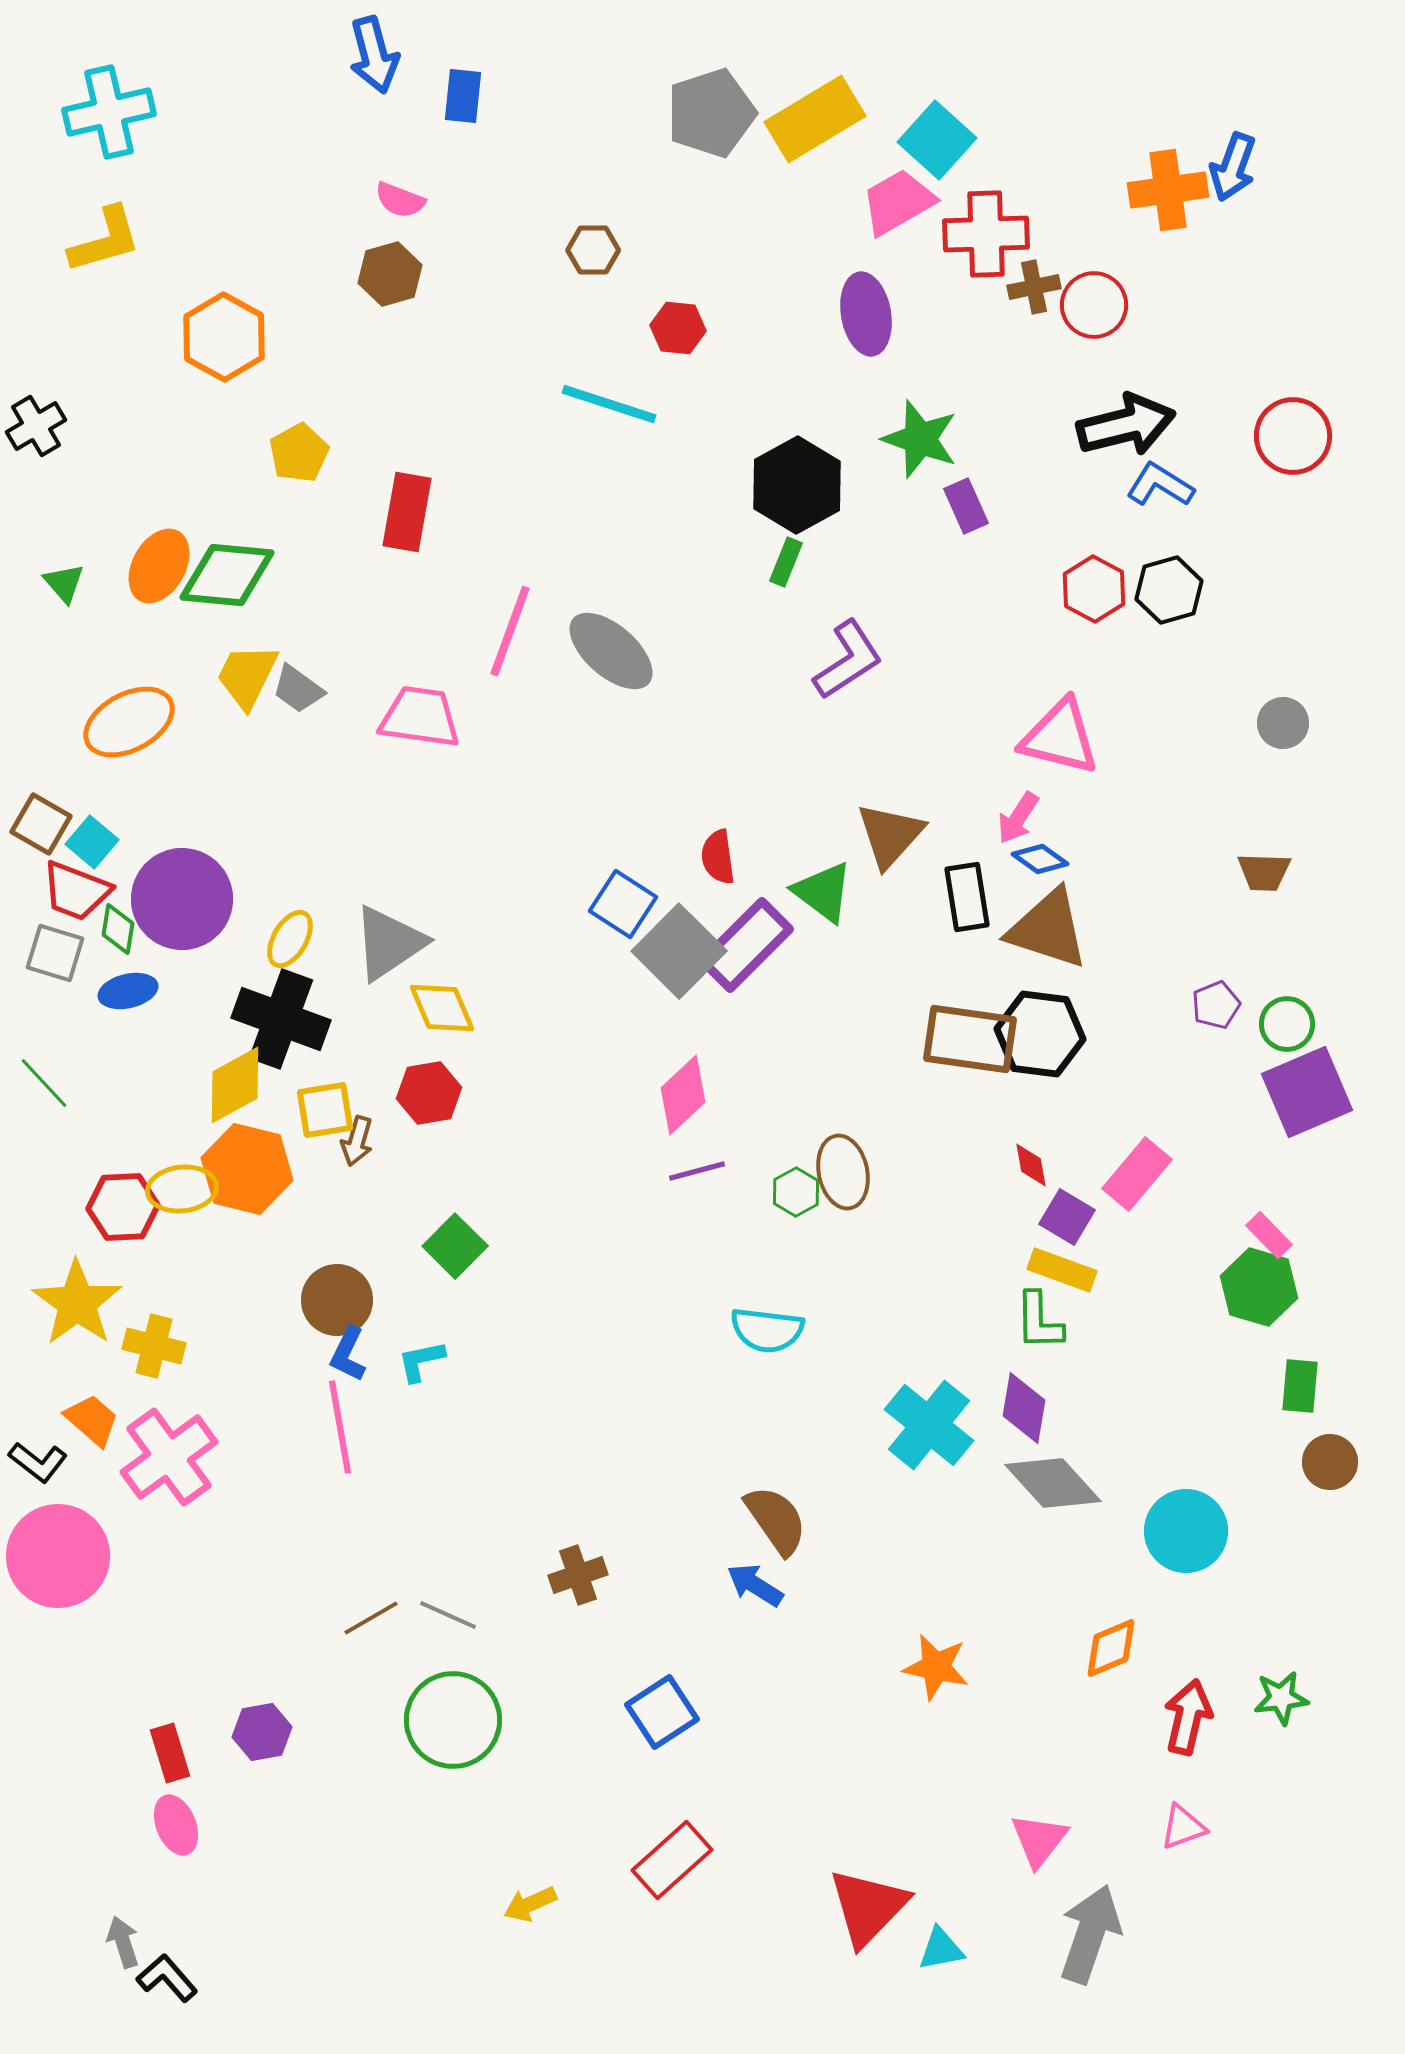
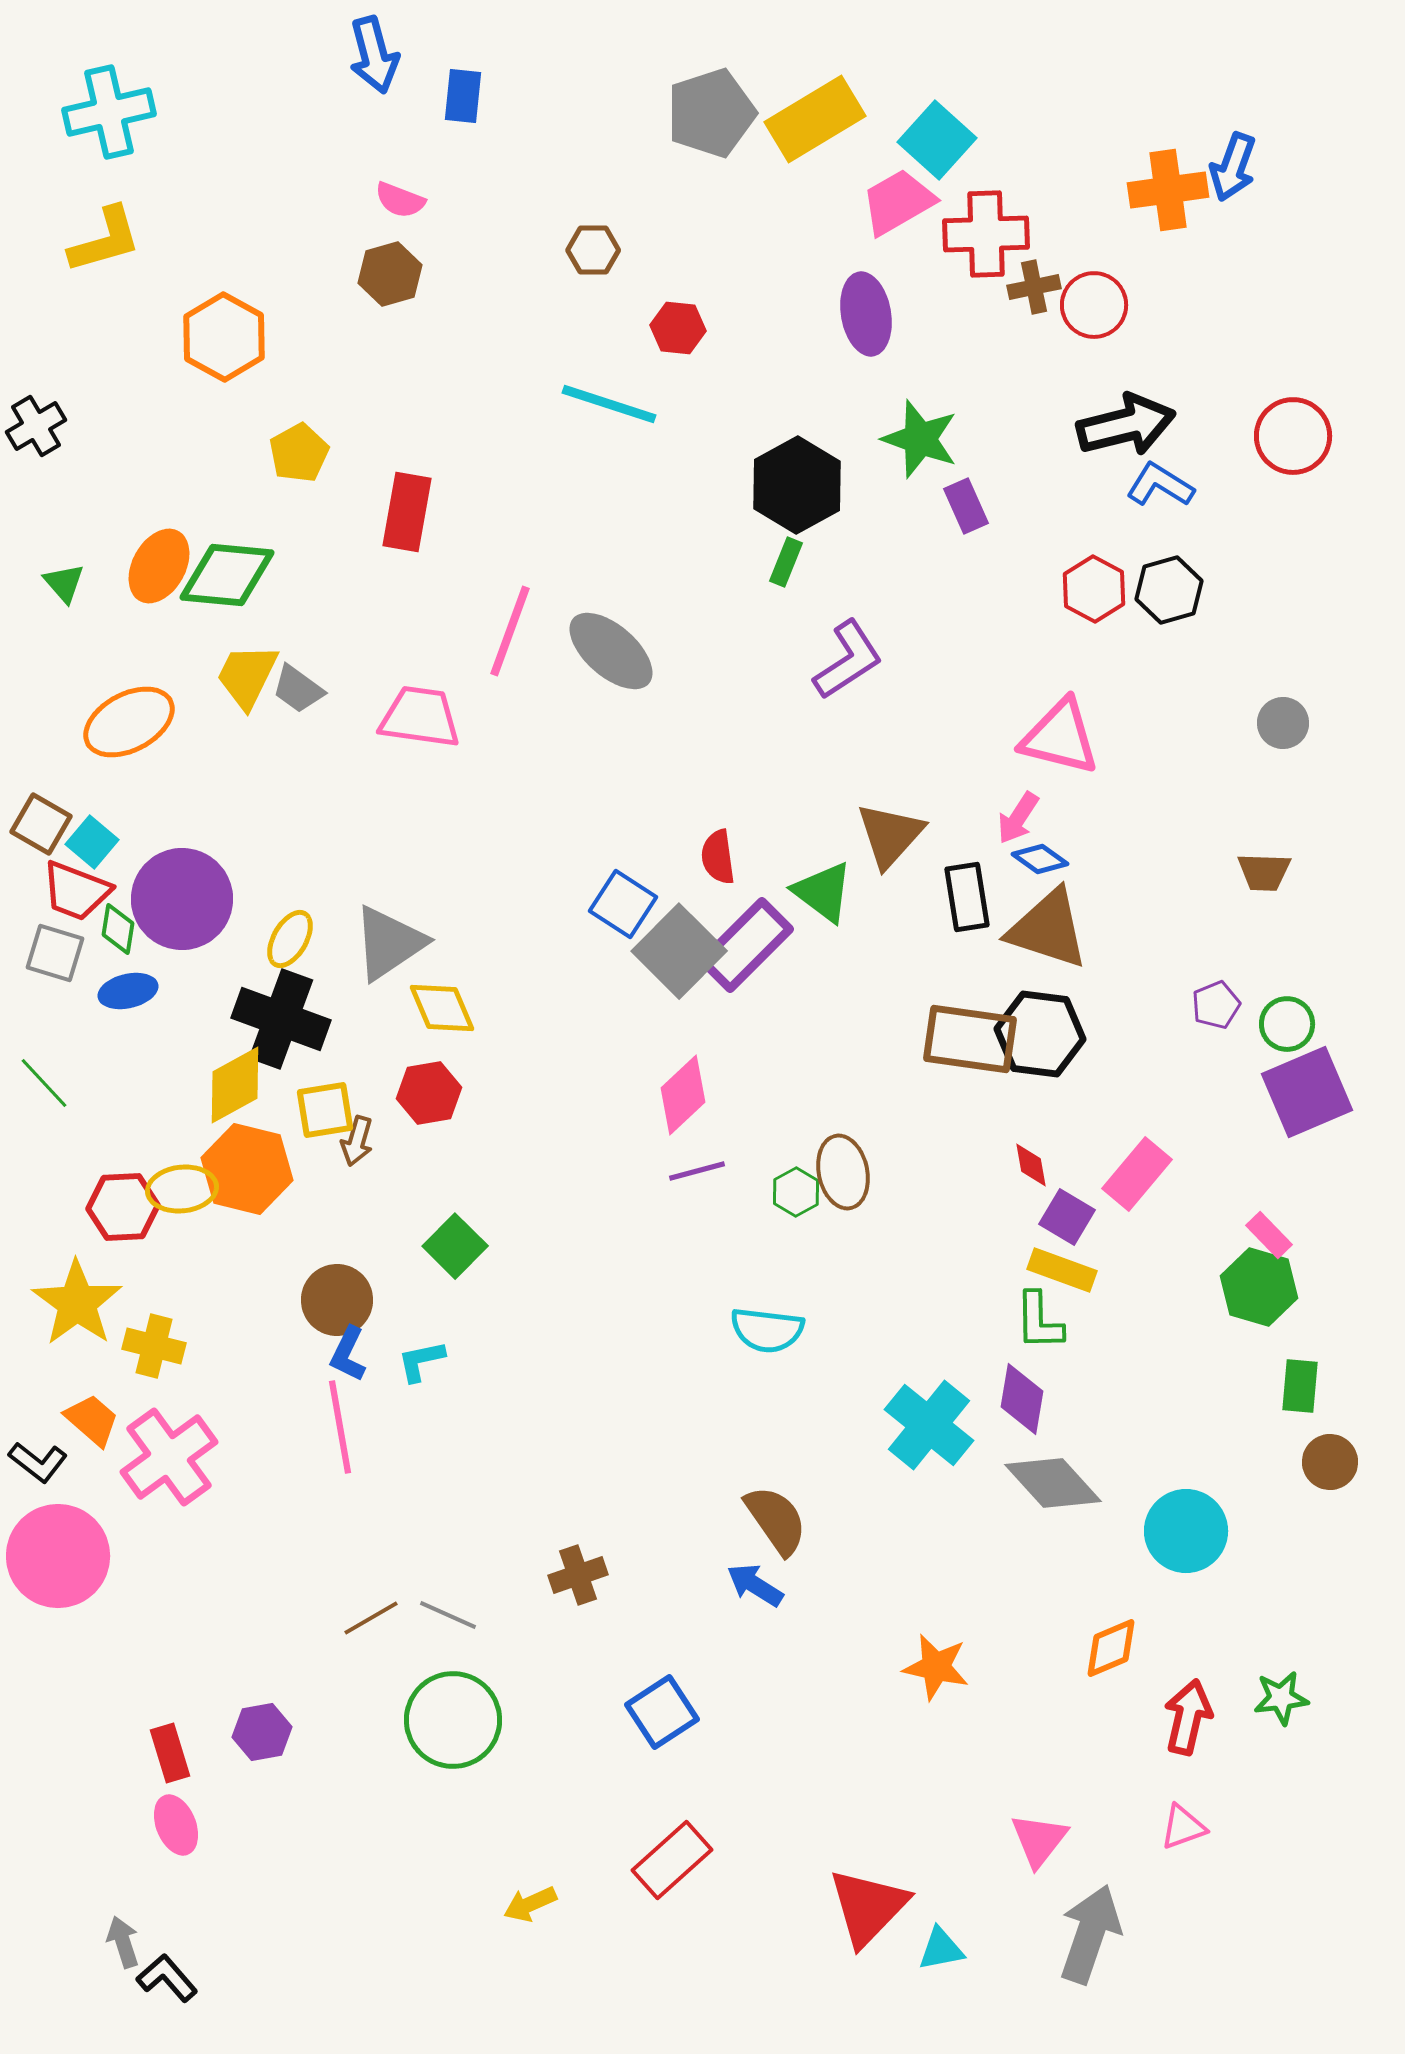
purple diamond at (1024, 1408): moved 2 px left, 9 px up
